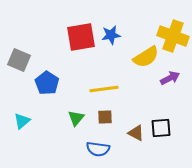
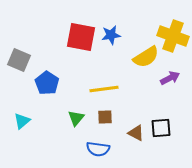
red square: rotated 20 degrees clockwise
